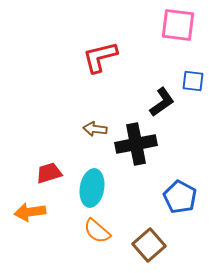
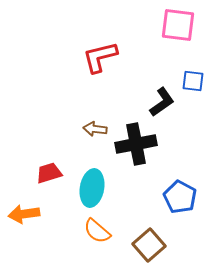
orange arrow: moved 6 px left, 2 px down
